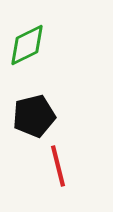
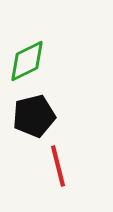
green diamond: moved 16 px down
